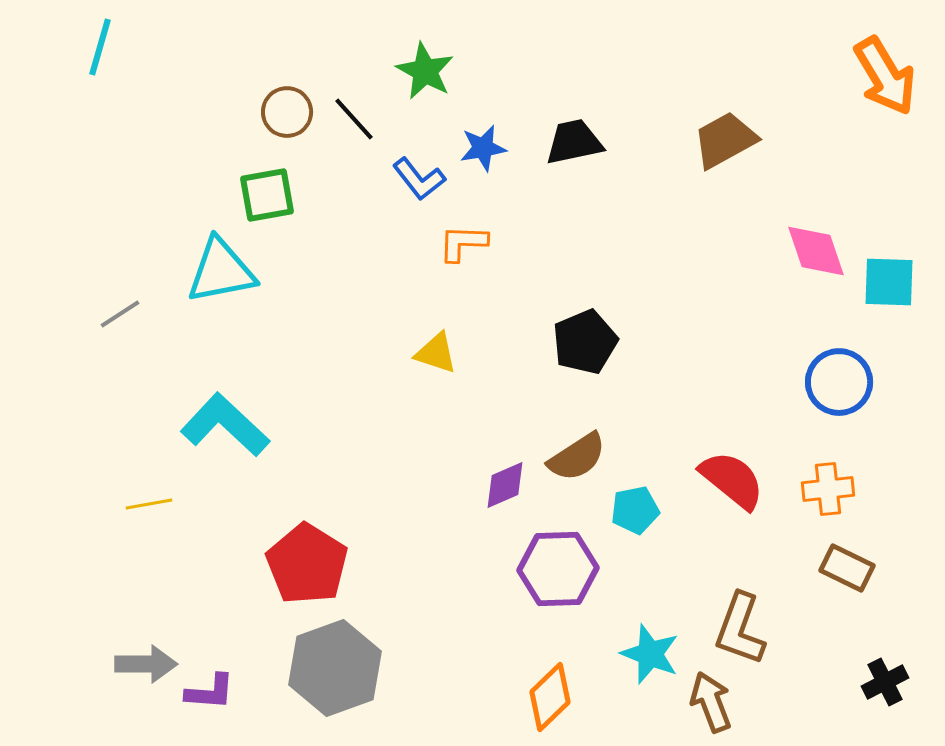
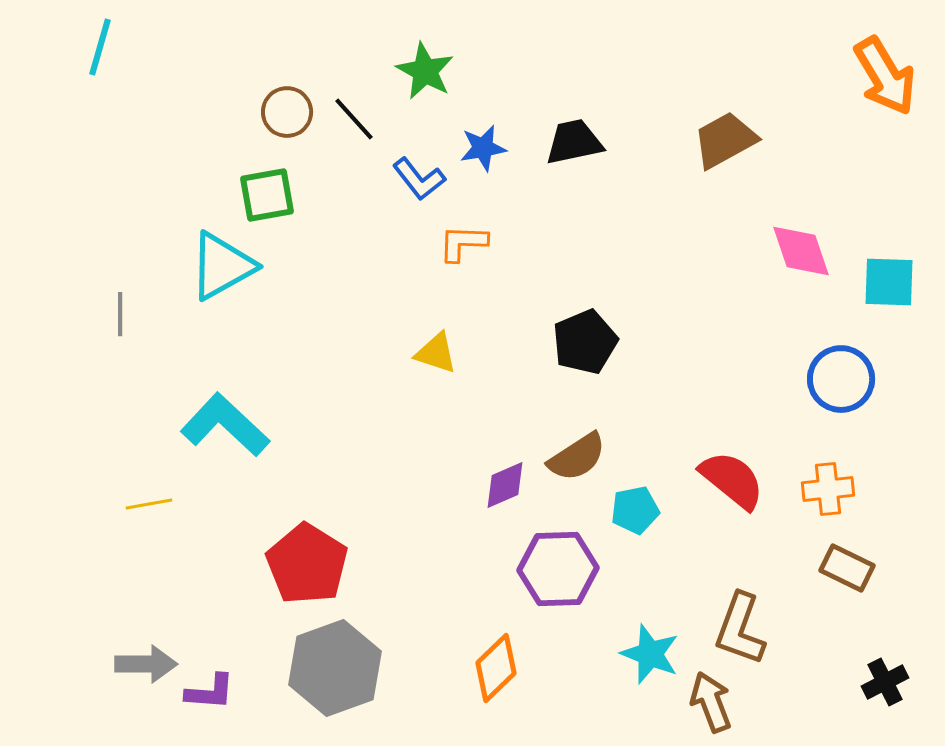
pink diamond: moved 15 px left
cyan triangle: moved 1 px right, 5 px up; rotated 18 degrees counterclockwise
gray line: rotated 57 degrees counterclockwise
blue circle: moved 2 px right, 3 px up
orange diamond: moved 54 px left, 29 px up
